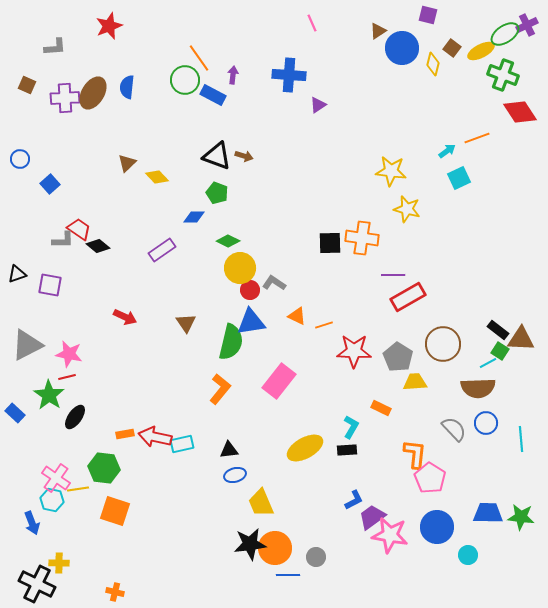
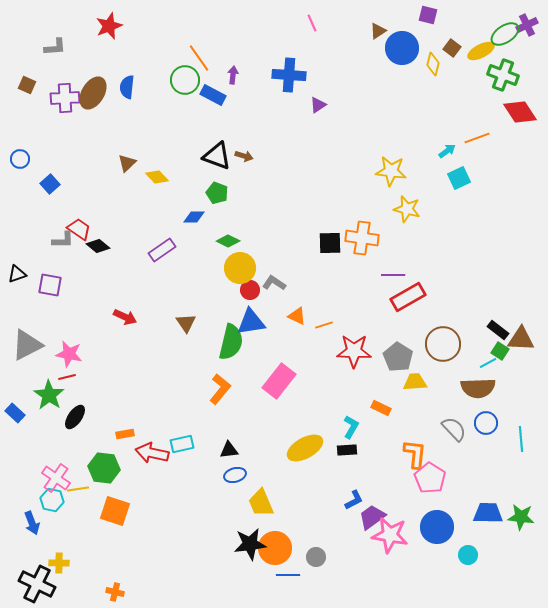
red arrow at (155, 437): moved 3 px left, 16 px down
